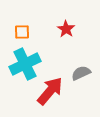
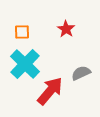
cyan cross: rotated 20 degrees counterclockwise
